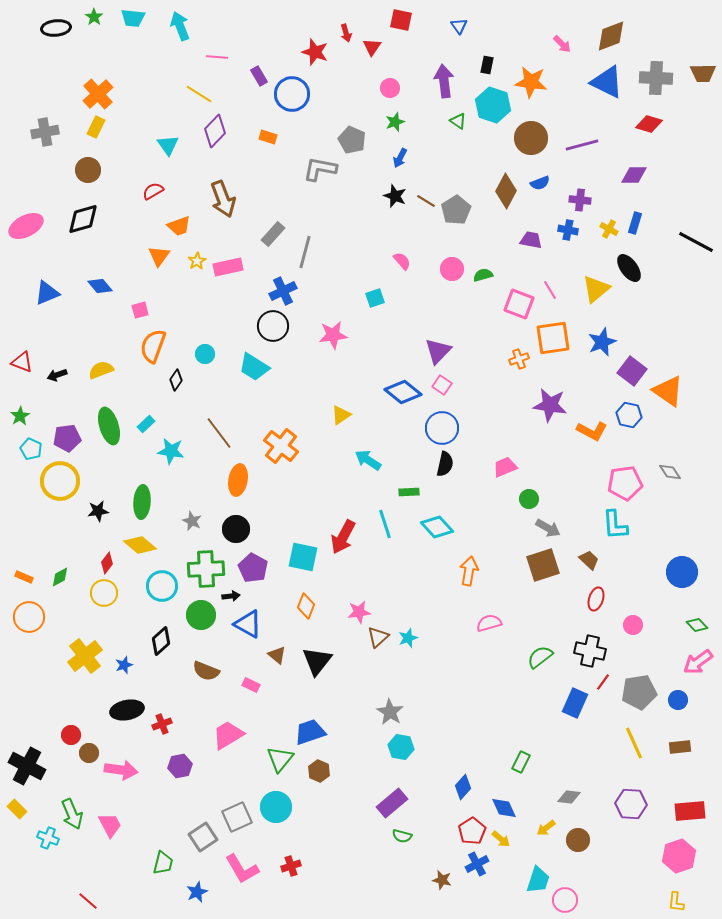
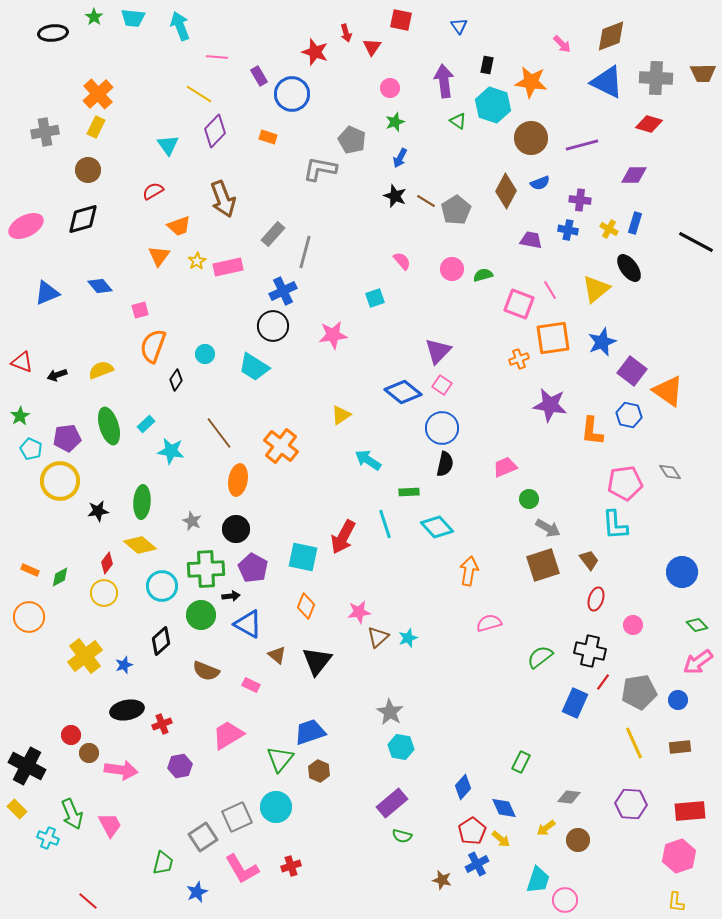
black ellipse at (56, 28): moved 3 px left, 5 px down
orange L-shape at (592, 431): rotated 68 degrees clockwise
brown trapezoid at (589, 560): rotated 10 degrees clockwise
orange rectangle at (24, 577): moved 6 px right, 7 px up
